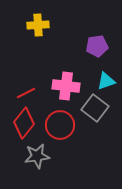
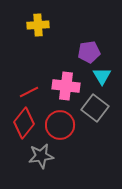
purple pentagon: moved 8 px left, 6 px down
cyan triangle: moved 4 px left, 5 px up; rotated 42 degrees counterclockwise
red line: moved 3 px right, 1 px up
gray star: moved 4 px right
